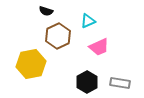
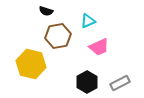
brown hexagon: rotated 15 degrees clockwise
yellow hexagon: rotated 24 degrees clockwise
gray rectangle: rotated 36 degrees counterclockwise
